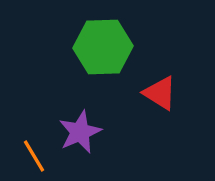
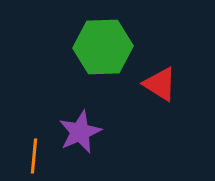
red triangle: moved 9 px up
orange line: rotated 36 degrees clockwise
